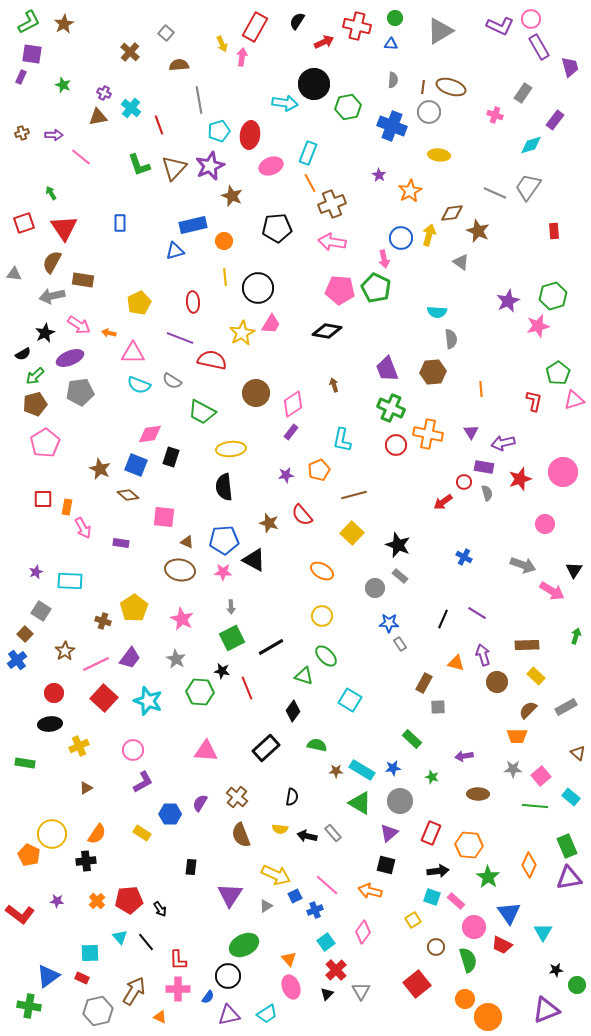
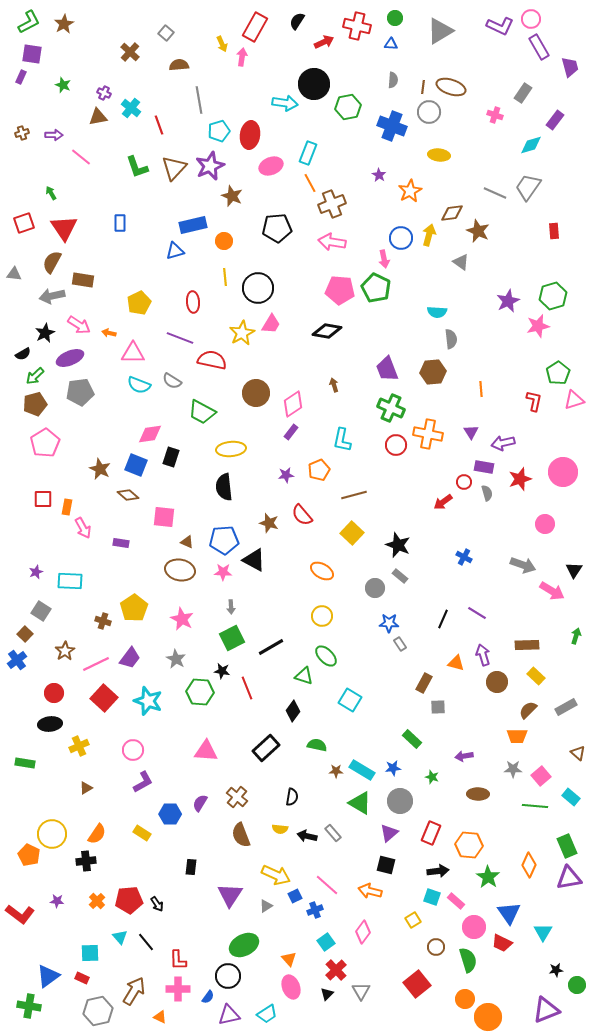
green L-shape at (139, 165): moved 2 px left, 2 px down
black arrow at (160, 909): moved 3 px left, 5 px up
red trapezoid at (502, 945): moved 2 px up
